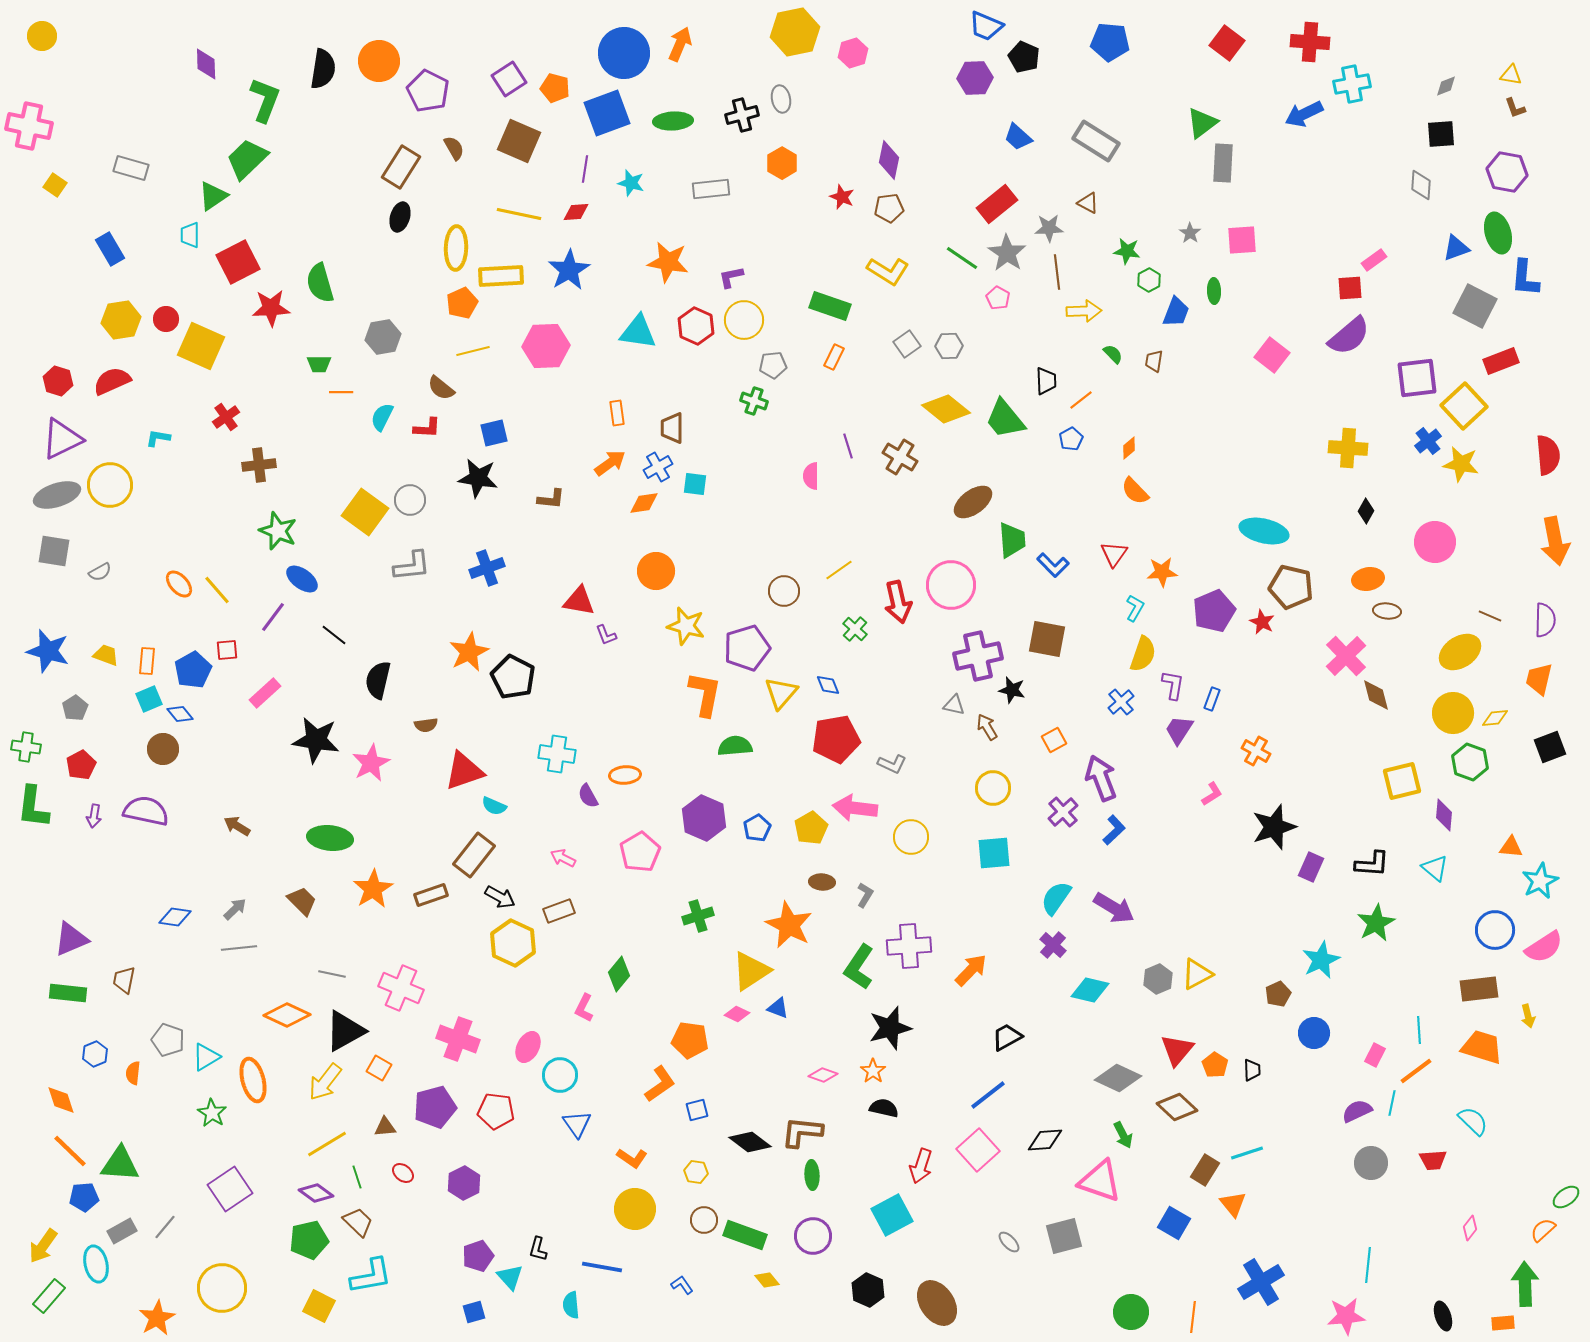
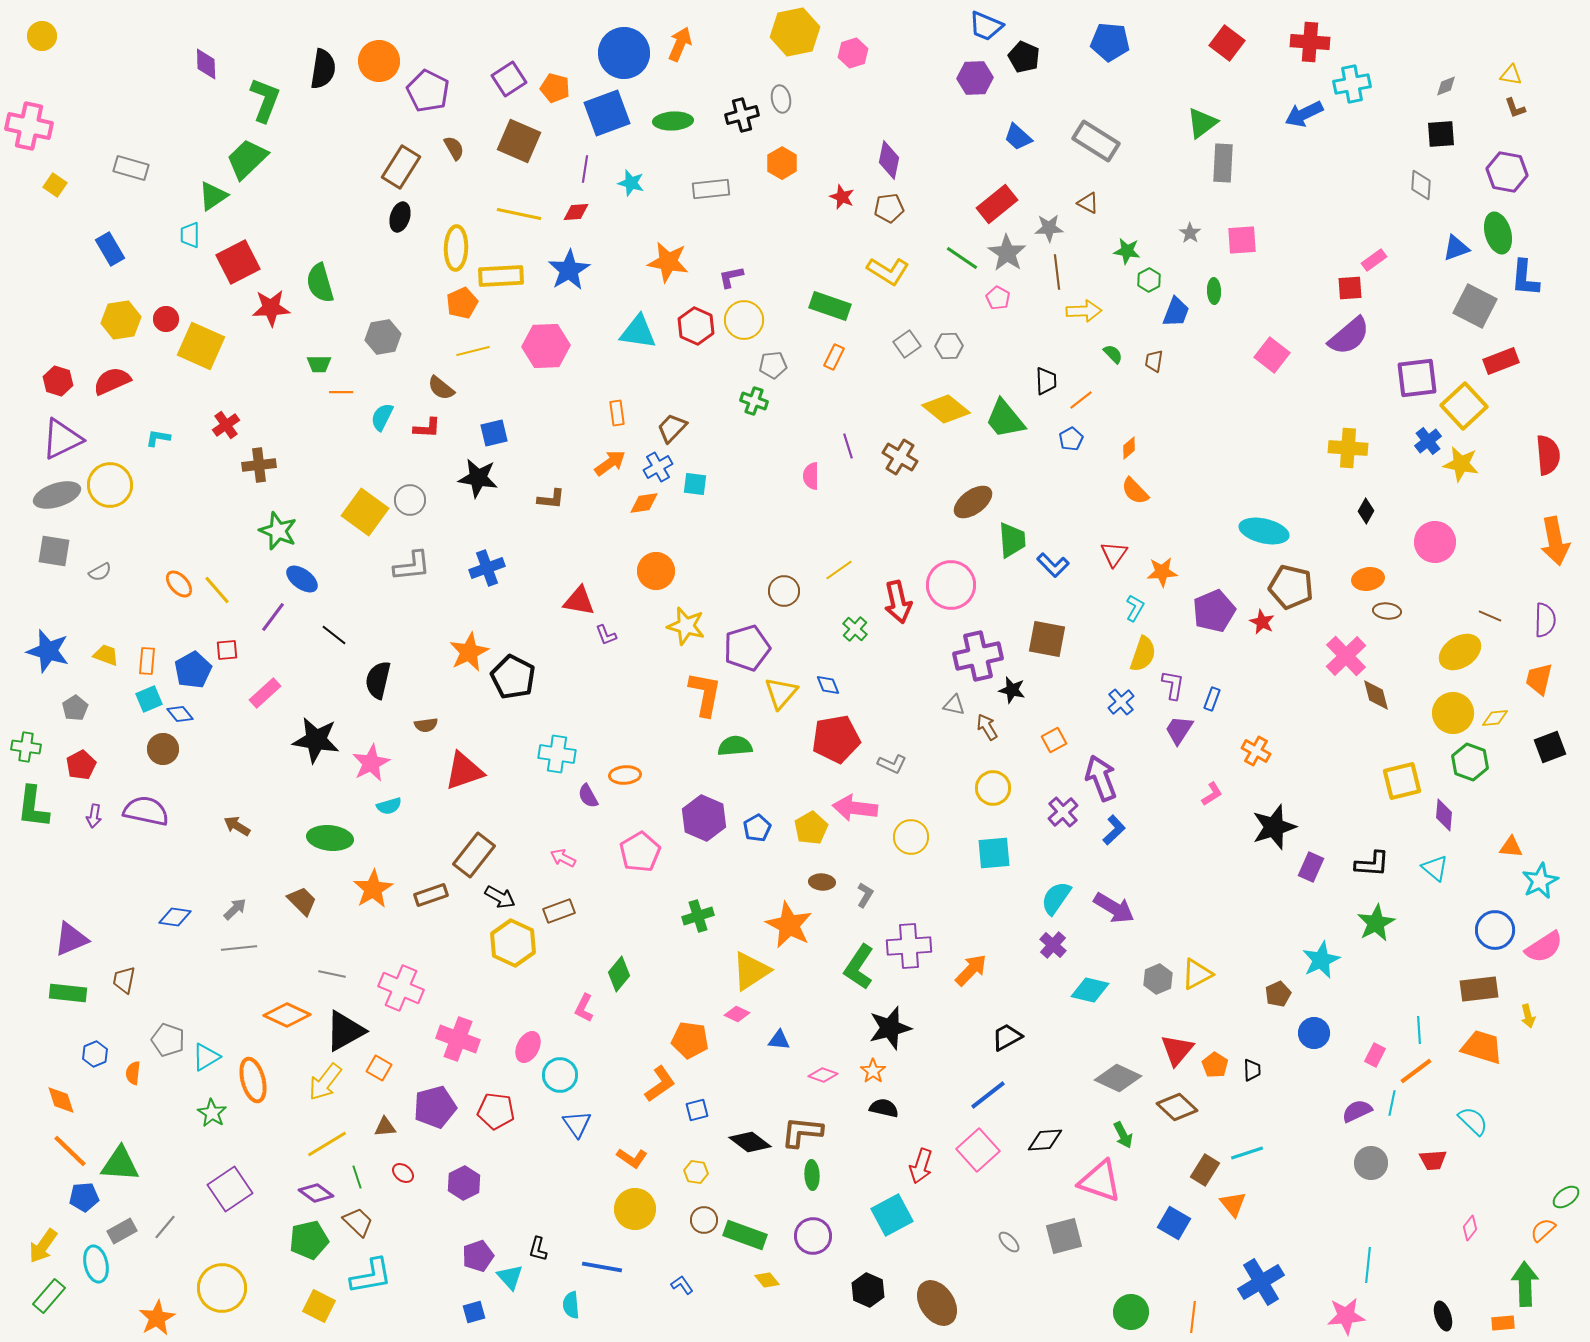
red cross at (226, 417): moved 8 px down
brown trapezoid at (672, 428): rotated 44 degrees clockwise
cyan semicircle at (494, 806): moved 105 px left; rotated 40 degrees counterclockwise
blue triangle at (778, 1008): moved 1 px right, 32 px down; rotated 15 degrees counterclockwise
